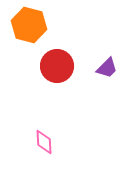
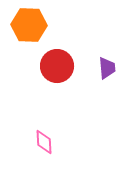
orange hexagon: rotated 12 degrees counterclockwise
purple trapezoid: rotated 50 degrees counterclockwise
